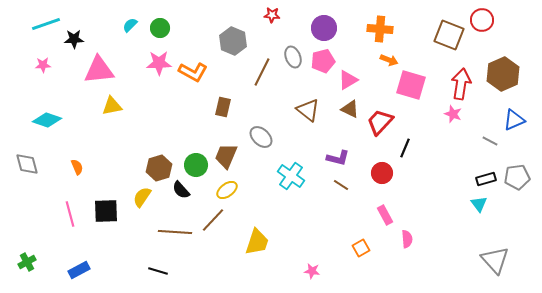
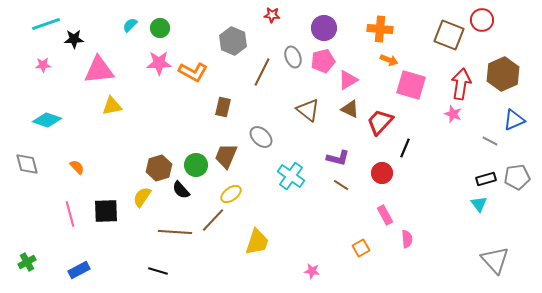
orange semicircle at (77, 167): rotated 21 degrees counterclockwise
yellow ellipse at (227, 190): moved 4 px right, 4 px down
